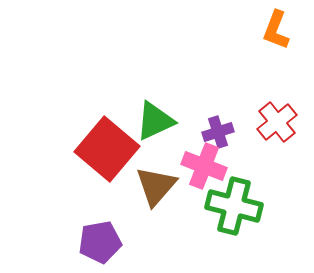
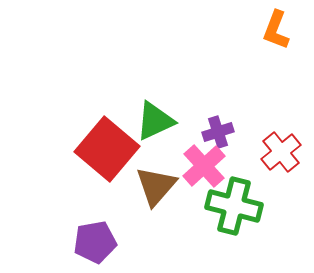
red cross: moved 4 px right, 30 px down
pink cross: rotated 27 degrees clockwise
purple pentagon: moved 5 px left
